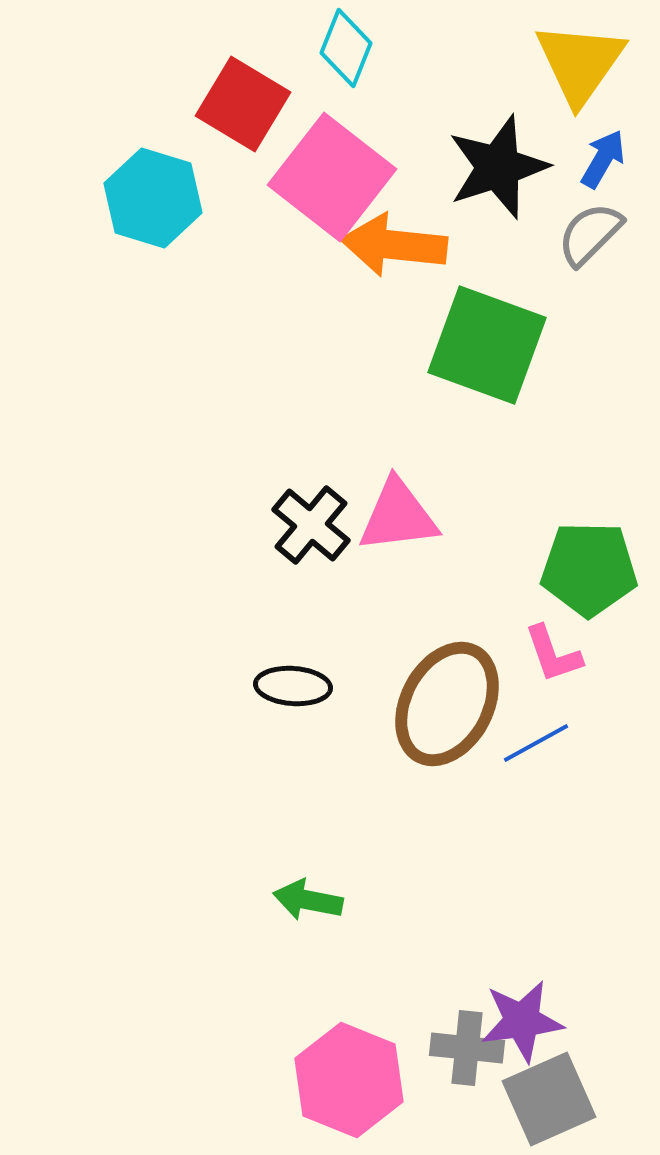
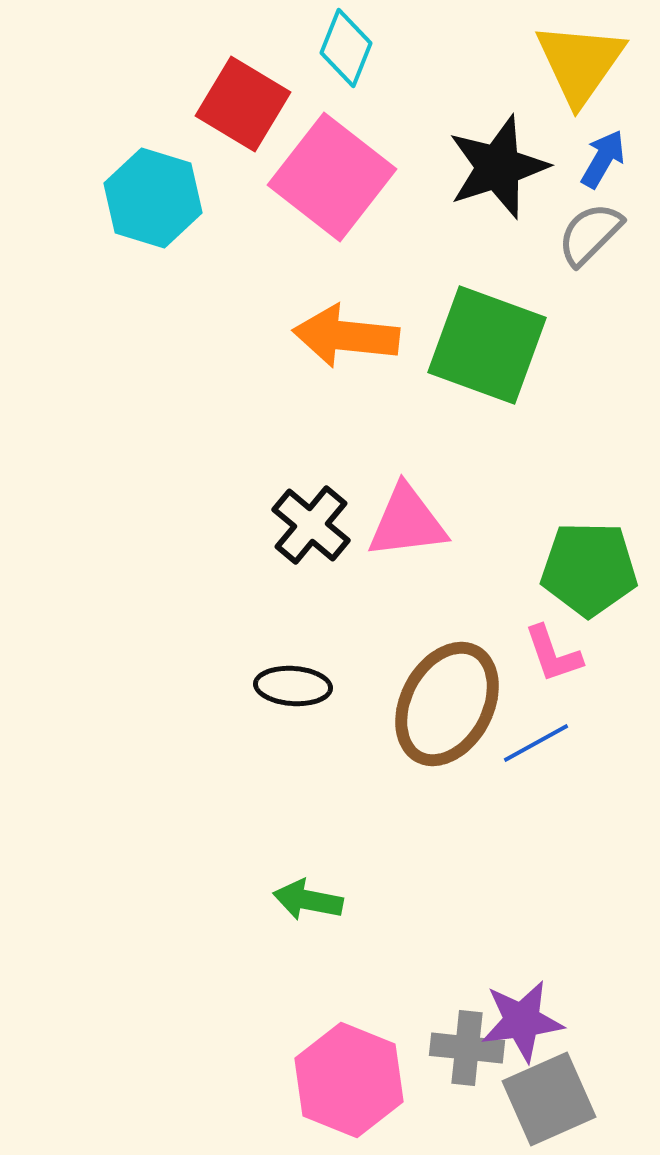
orange arrow: moved 48 px left, 91 px down
pink triangle: moved 9 px right, 6 px down
